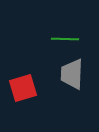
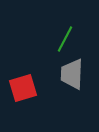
green line: rotated 64 degrees counterclockwise
